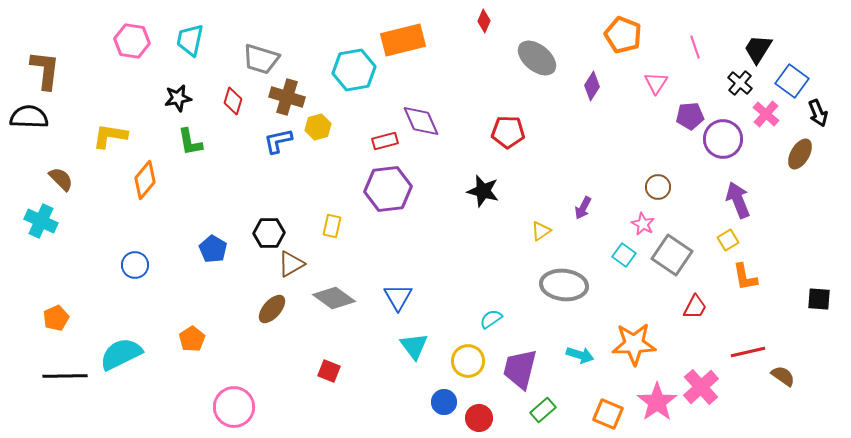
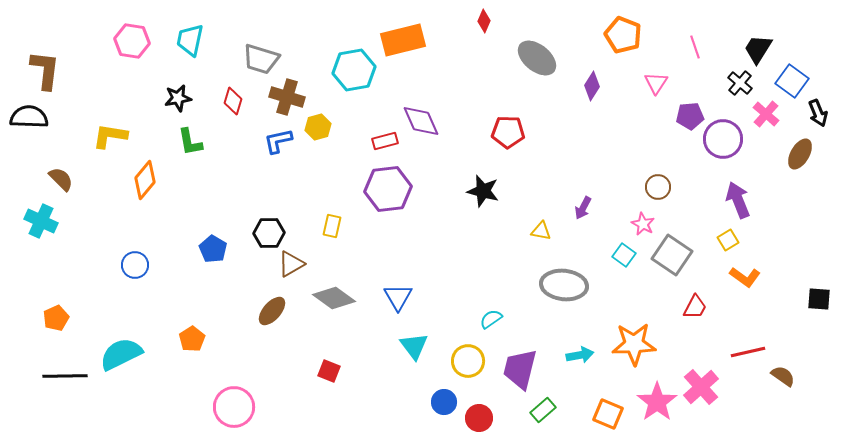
yellow triangle at (541, 231): rotated 45 degrees clockwise
orange L-shape at (745, 277): rotated 44 degrees counterclockwise
brown ellipse at (272, 309): moved 2 px down
cyan arrow at (580, 355): rotated 28 degrees counterclockwise
